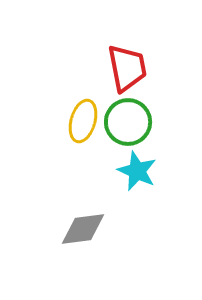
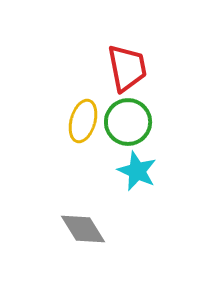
gray diamond: rotated 66 degrees clockwise
